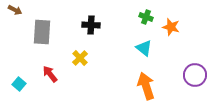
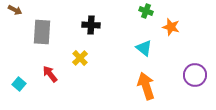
green cross: moved 6 px up
